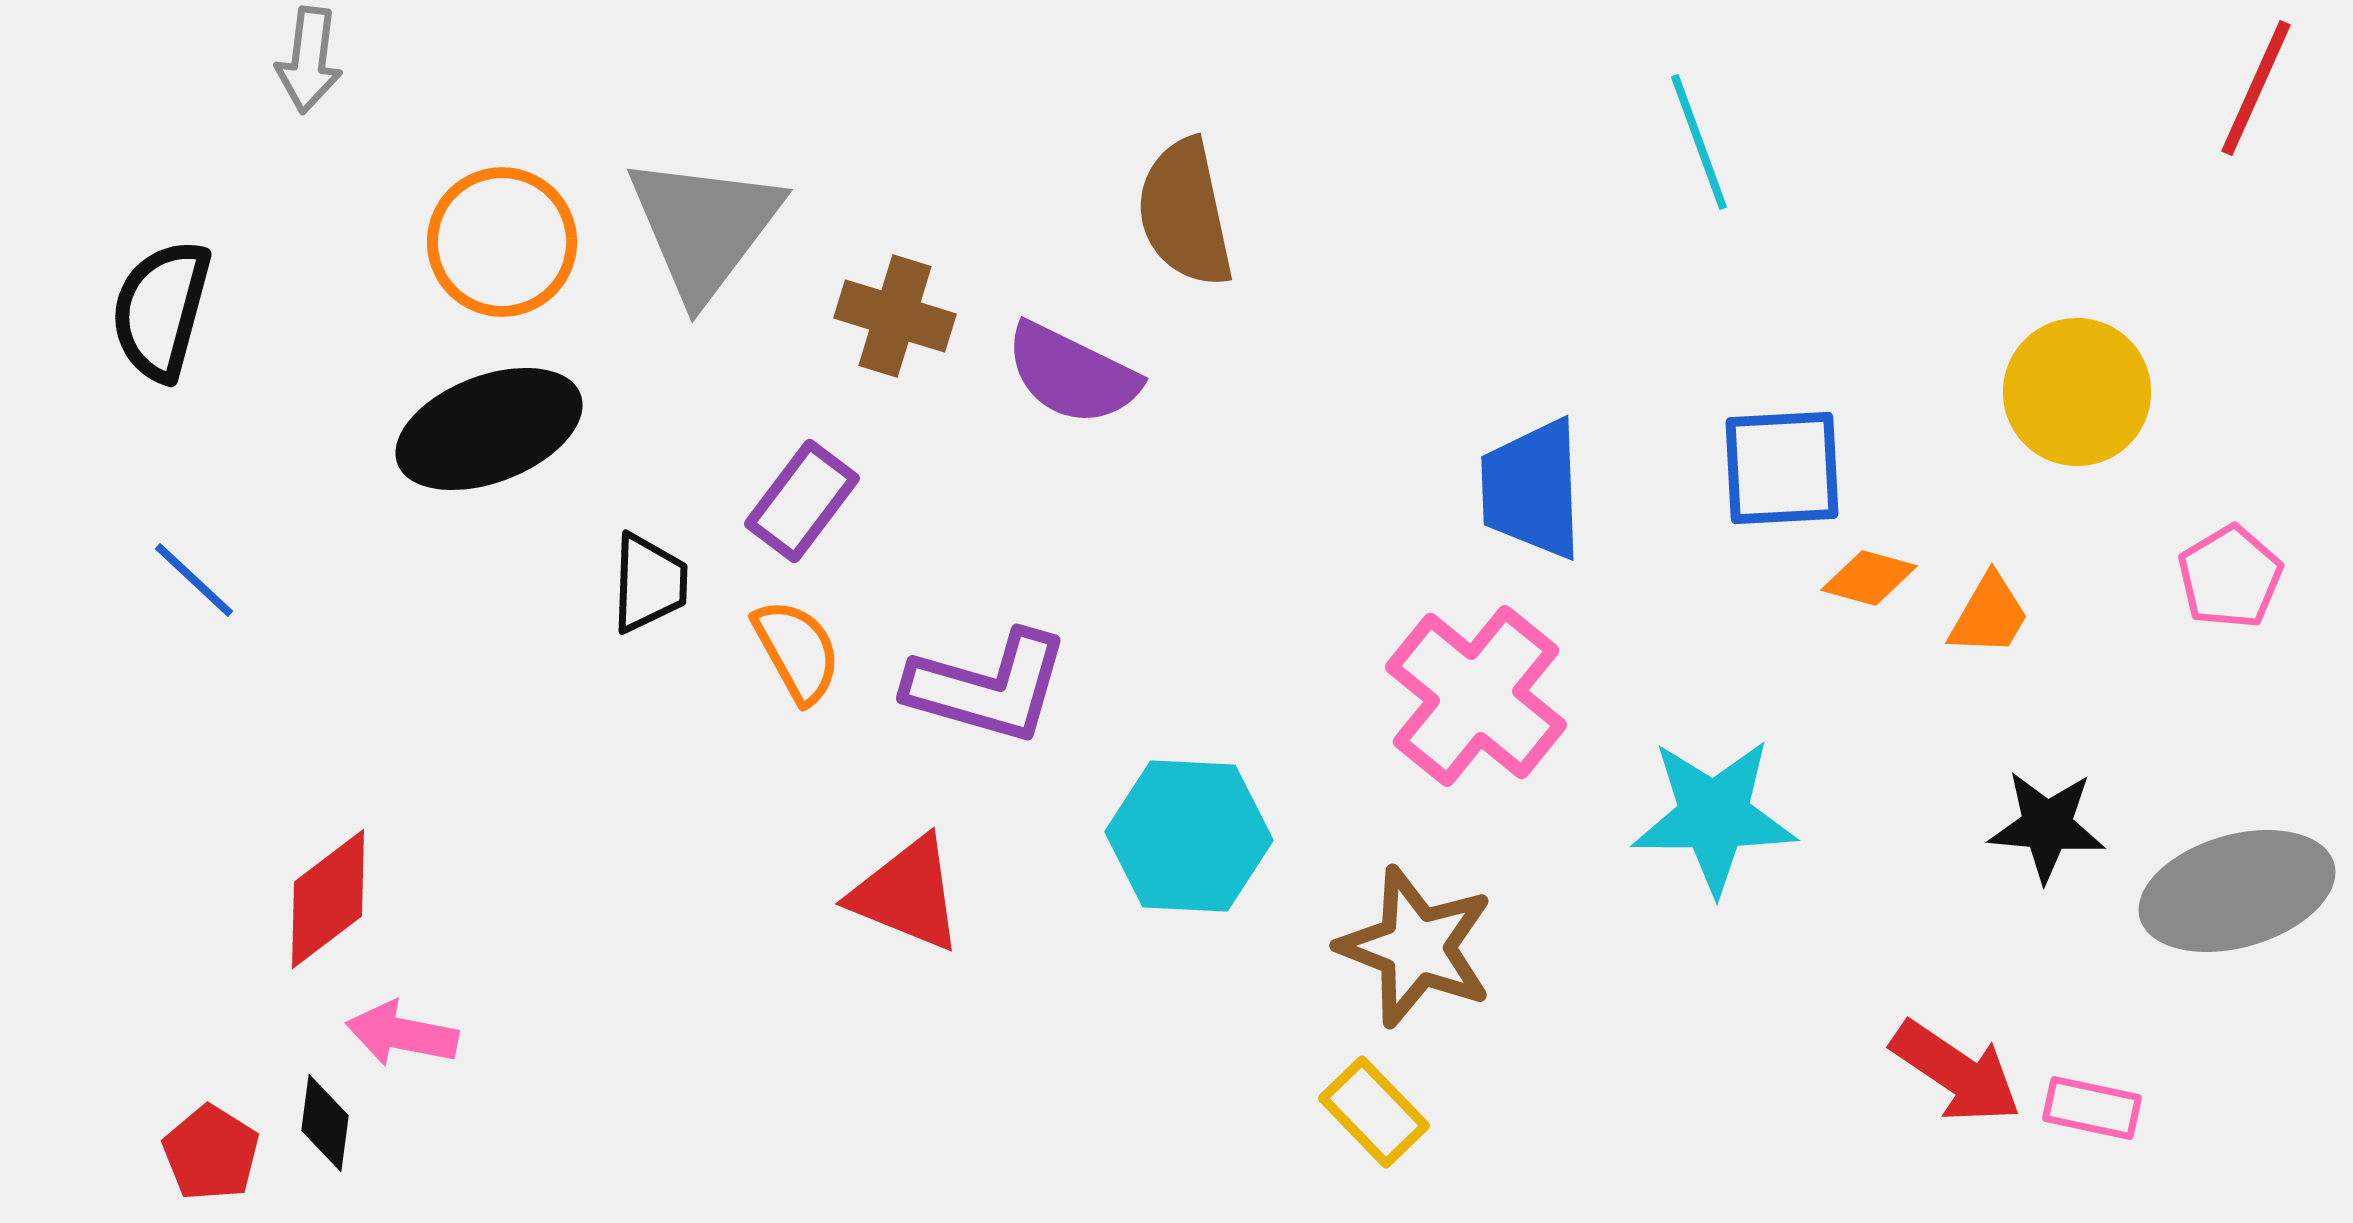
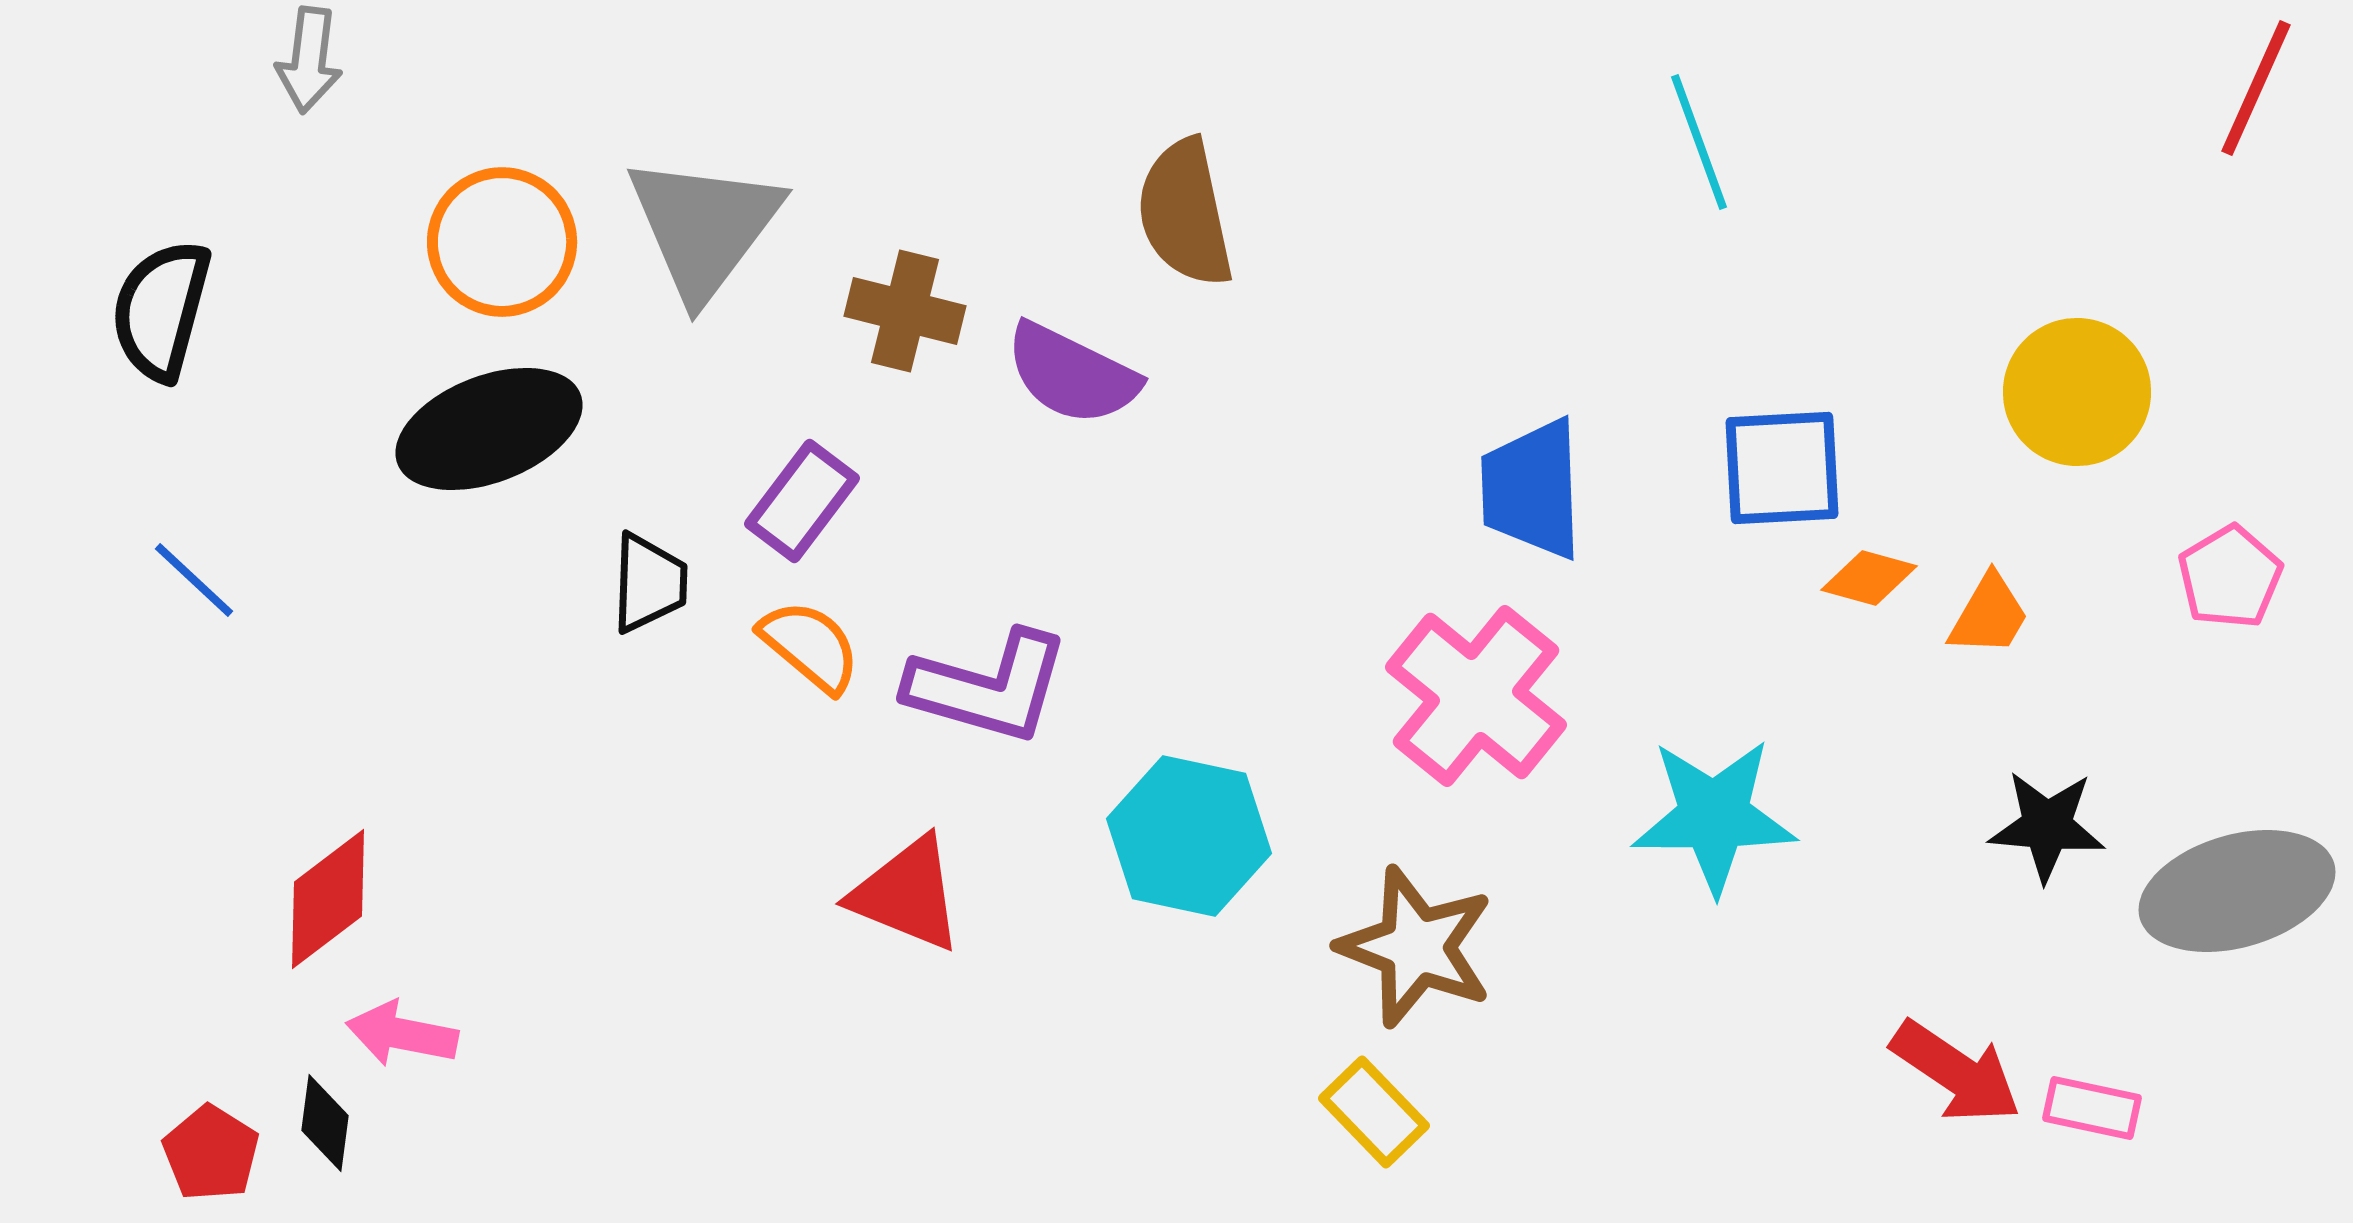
brown cross: moved 10 px right, 5 px up; rotated 3 degrees counterclockwise
orange semicircle: moved 13 px right, 5 px up; rotated 21 degrees counterclockwise
cyan hexagon: rotated 9 degrees clockwise
